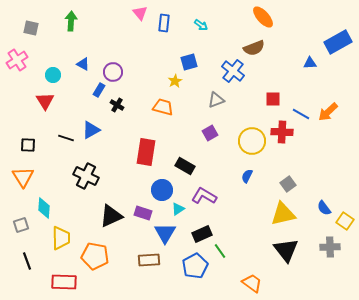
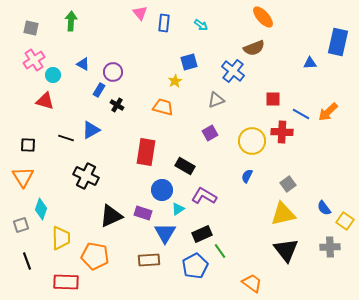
blue rectangle at (338, 42): rotated 48 degrees counterclockwise
pink cross at (17, 60): moved 17 px right
red triangle at (45, 101): rotated 42 degrees counterclockwise
cyan diamond at (44, 208): moved 3 px left, 1 px down; rotated 15 degrees clockwise
red rectangle at (64, 282): moved 2 px right
